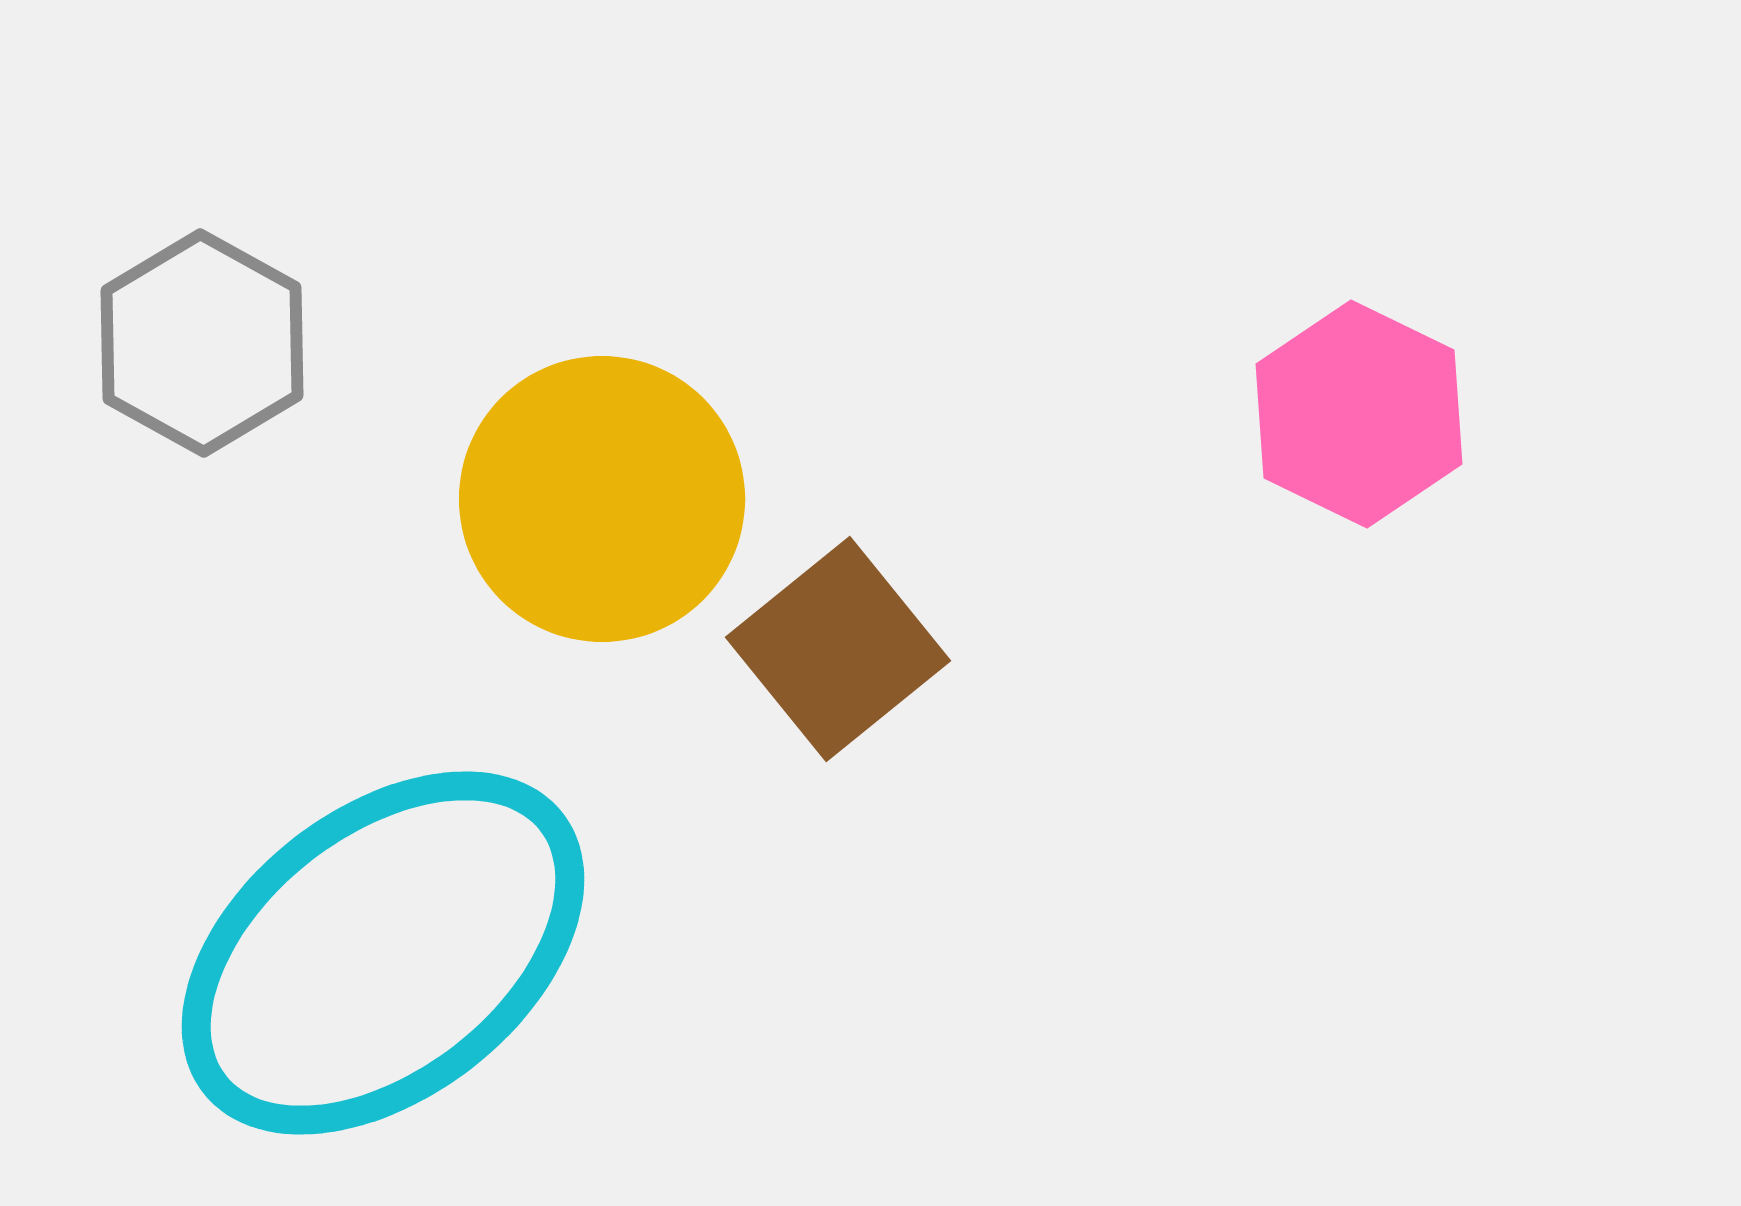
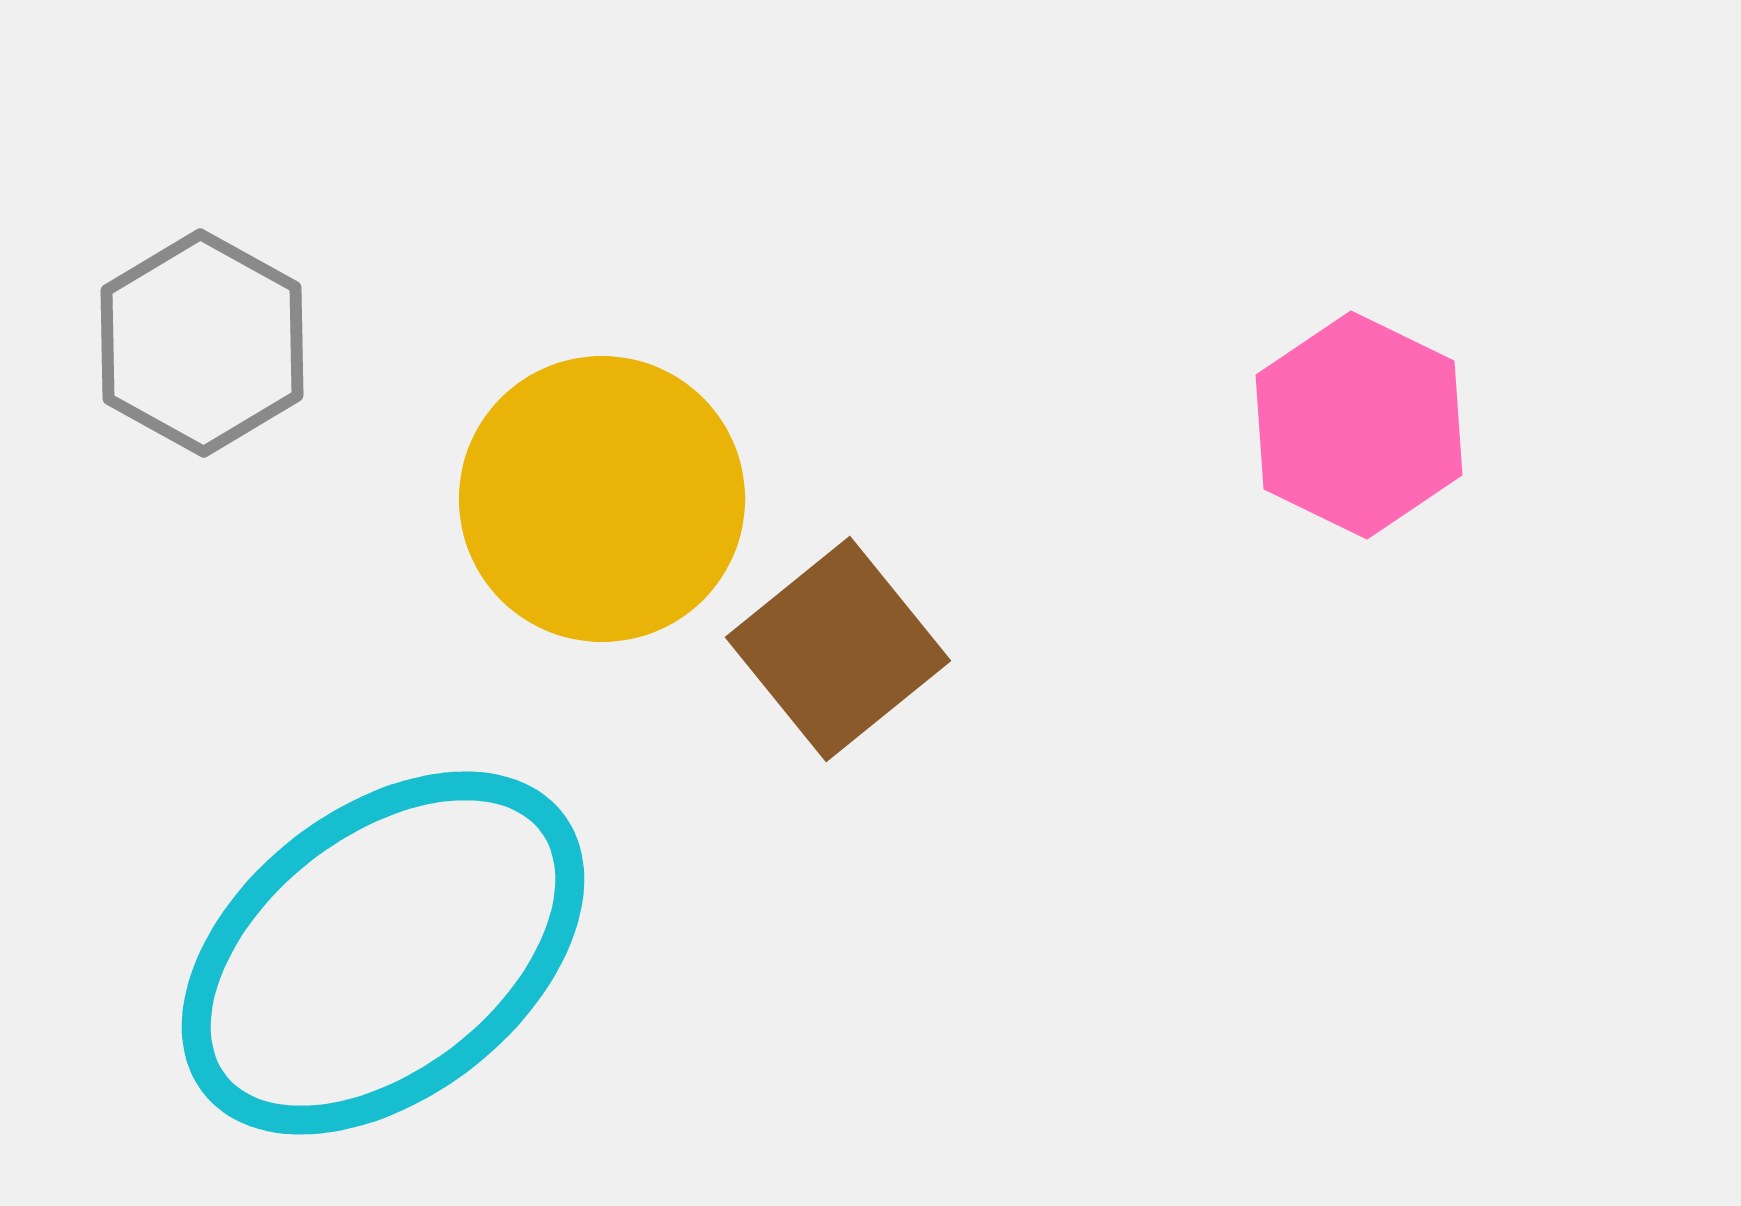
pink hexagon: moved 11 px down
